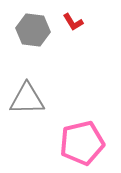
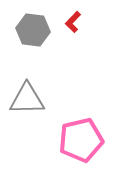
red L-shape: rotated 75 degrees clockwise
pink pentagon: moved 1 px left, 3 px up
